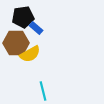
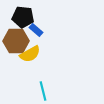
black pentagon: rotated 15 degrees clockwise
blue rectangle: moved 2 px down
brown hexagon: moved 2 px up
